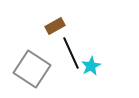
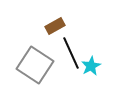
gray square: moved 3 px right, 4 px up
